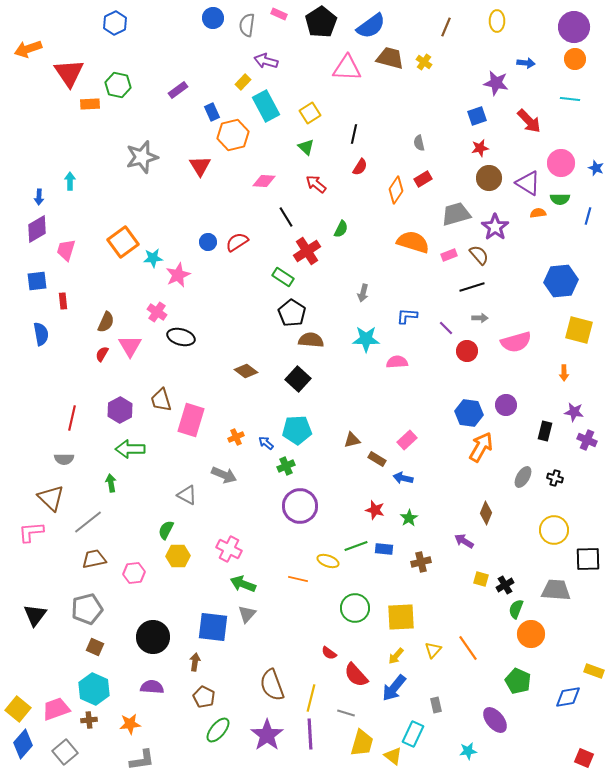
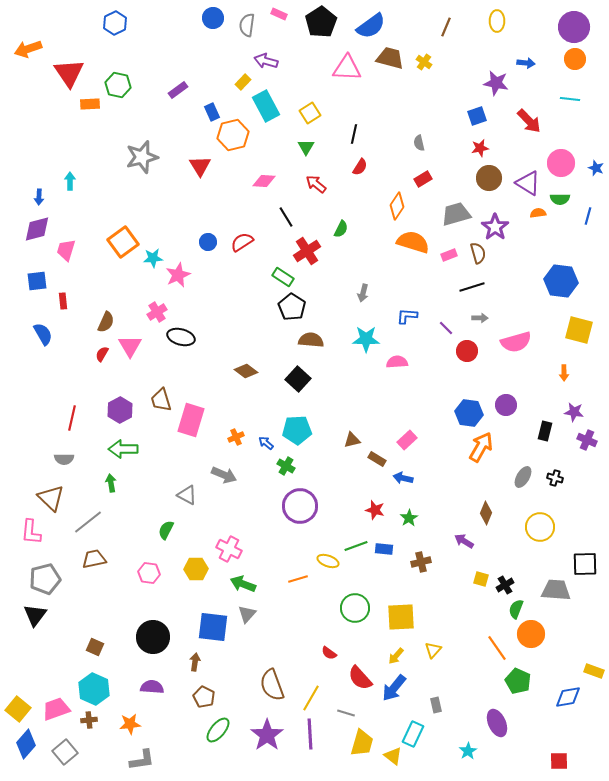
green triangle at (306, 147): rotated 18 degrees clockwise
orange diamond at (396, 190): moved 1 px right, 16 px down
purple diamond at (37, 229): rotated 16 degrees clockwise
red semicircle at (237, 242): moved 5 px right
brown semicircle at (479, 255): moved 1 px left, 2 px up; rotated 25 degrees clockwise
blue hexagon at (561, 281): rotated 12 degrees clockwise
pink cross at (157, 312): rotated 24 degrees clockwise
black pentagon at (292, 313): moved 6 px up
blue semicircle at (41, 334): moved 2 px right; rotated 20 degrees counterclockwise
green arrow at (130, 449): moved 7 px left
green cross at (286, 466): rotated 36 degrees counterclockwise
yellow circle at (554, 530): moved 14 px left, 3 px up
pink L-shape at (31, 532): rotated 80 degrees counterclockwise
yellow hexagon at (178, 556): moved 18 px right, 13 px down
black square at (588, 559): moved 3 px left, 5 px down
pink hexagon at (134, 573): moved 15 px right; rotated 15 degrees clockwise
orange line at (298, 579): rotated 30 degrees counterclockwise
gray pentagon at (87, 609): moved 42 px left, 30 px up
orange line at (468, 648): moved 29 px right
red semicircle at (356, 675): moved 4 px right, 3 px down
yellow line at (311, 698): rotated 16 degrees clockwise
purple ellipse at (495, 720): moved 2 px right, 3 px down; rotated 16 degrees clockwise
blue diamond at (23, 744): moved 3 px right
cyan star at (468, 751): rotated 24 degrees counterclockwise
red square at (584, 758): moved 25 px left, 3 px down; rotated 24 degrees counterclockwise
